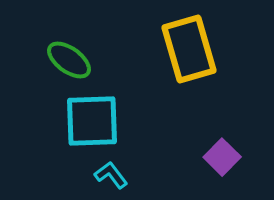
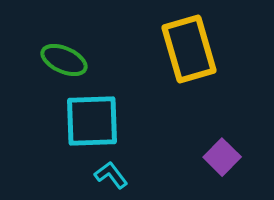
green ellipse: moved 5 px left; rotated 12 degrees counterclockwise
